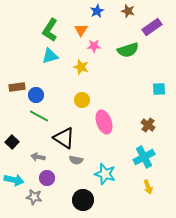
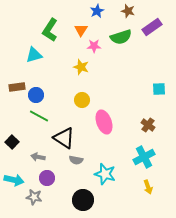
green semicircle: moved 7 px left, 13 px up
cyan triangle: moved 16 px left, 1 px up
